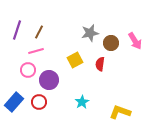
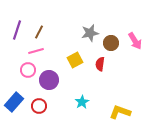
red circle: moved 4 px down
